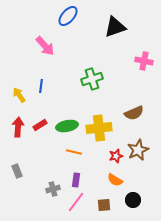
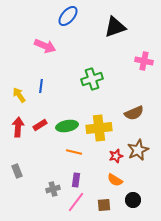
pink arrow: rotated 25 degrees counterclockwise
